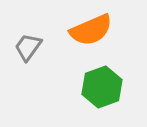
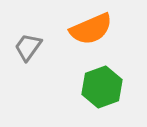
orange semicircle: moved 1 px up
